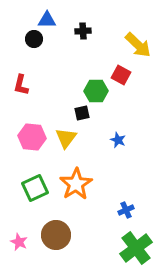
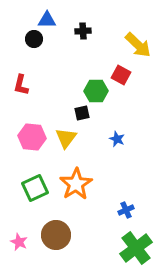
blue star: moved 1 px left, 1 px up
